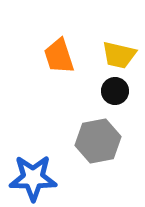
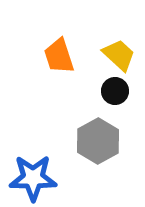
yellow trapezoid: rotated 150 degrees counterclockwise
gray hexagon: rotated 18 degrees counterclockwise
